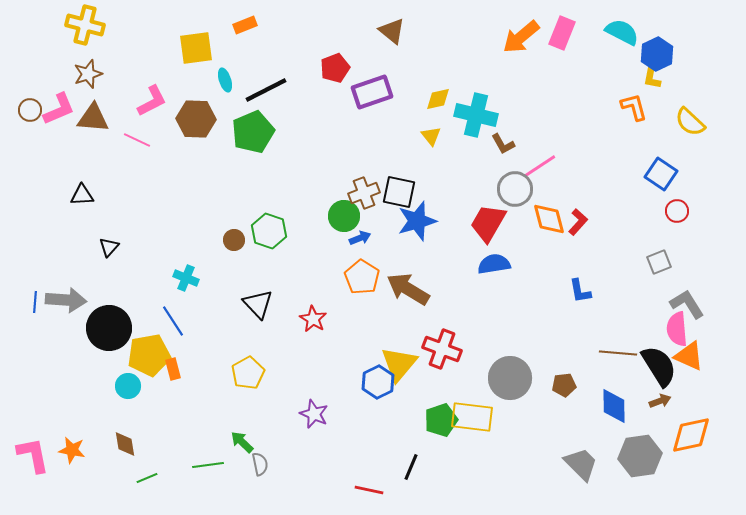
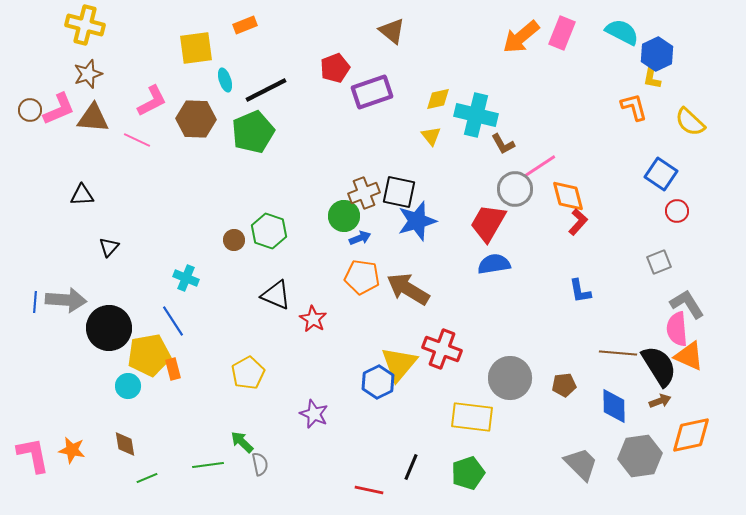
orange diamond at (549, 219): moved 19 px right, 23 px up
orange pentagon at (362, 277): rotated 24 degrees counterclockwise
black triangle at (258, 304): moved 18 px right, 9 px up; rotated 24 degrees counterclockwise
green pentagon at (441, 420): moved 27 px right, 53 px down
